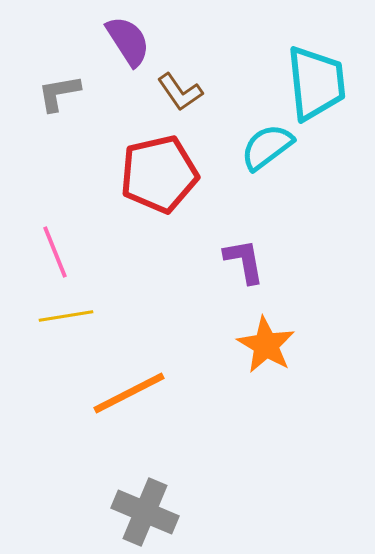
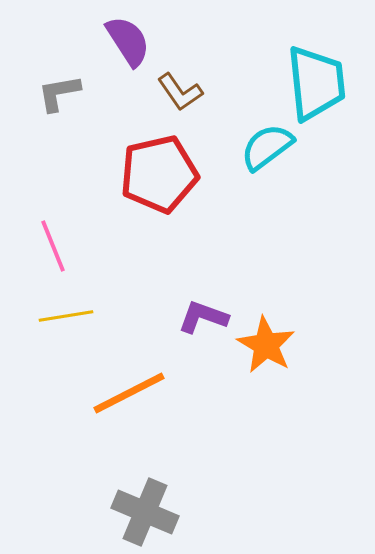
pink line: moved 2 px left, 6 px up
purple L-shape: moved 41 px left, 56 px down; rotated 60 degrees counterclockwise
